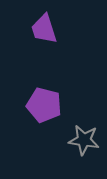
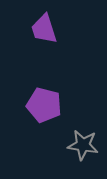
gray star: moved 1 px left, 5 px down
